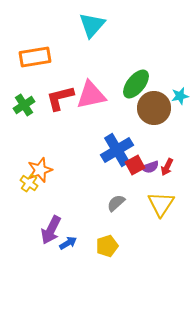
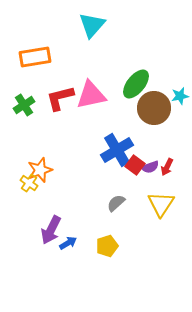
red square: rotated 24 degrees counterclockwise
